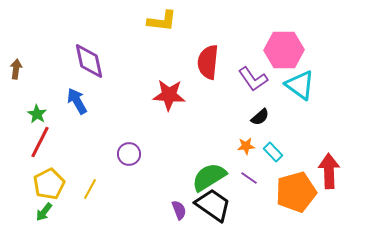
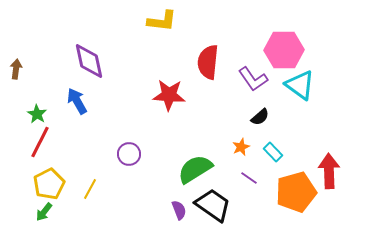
orange star: moved 5 px left, 1 px down; rotated 18 degrees counterclockwise
green semicircle: moved 14 px left, 8 px up
